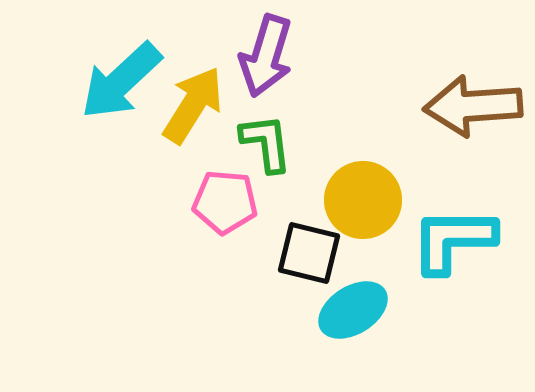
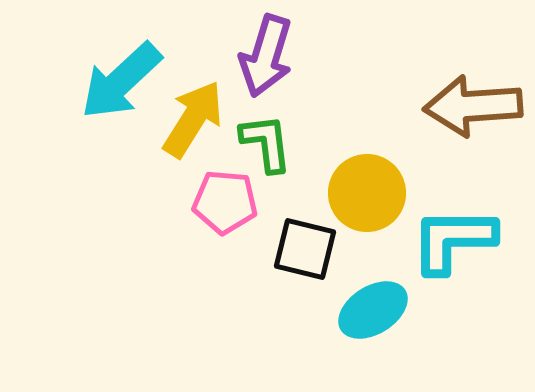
yellow arrow: moved 14 px down
yellow circle: moved 4 px right, 7 px up
black square: moved 4 px left, 4 px up
cyan ellipse: moved 20 px right
